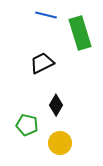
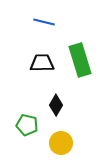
blue line: moved 2 px left, 7 px down
green rectangle: moved 27 px down
black trapezoid: rotated 25 degrees clockwise
yellow circle: moved 1 px right
